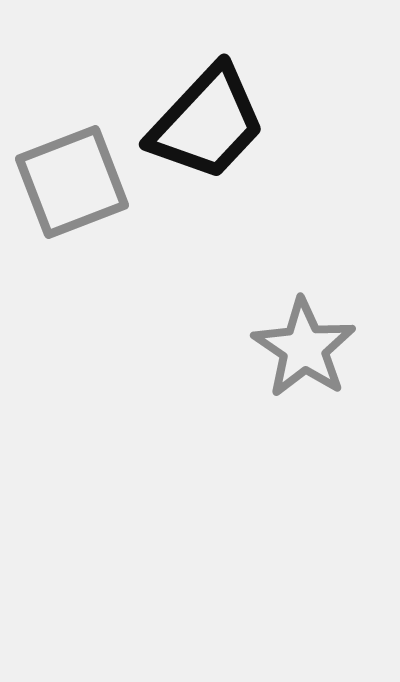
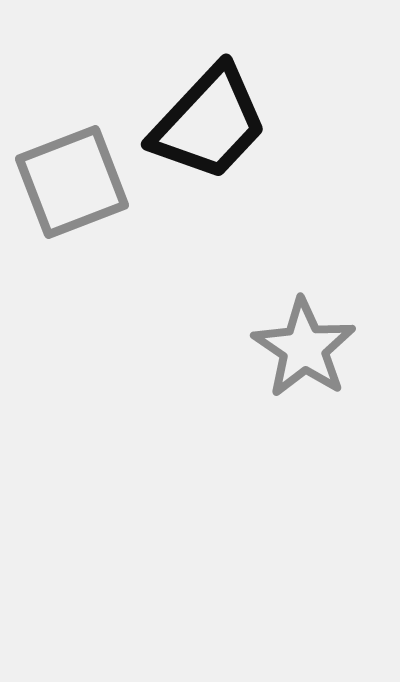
black trapezoid: moved 2 px right
